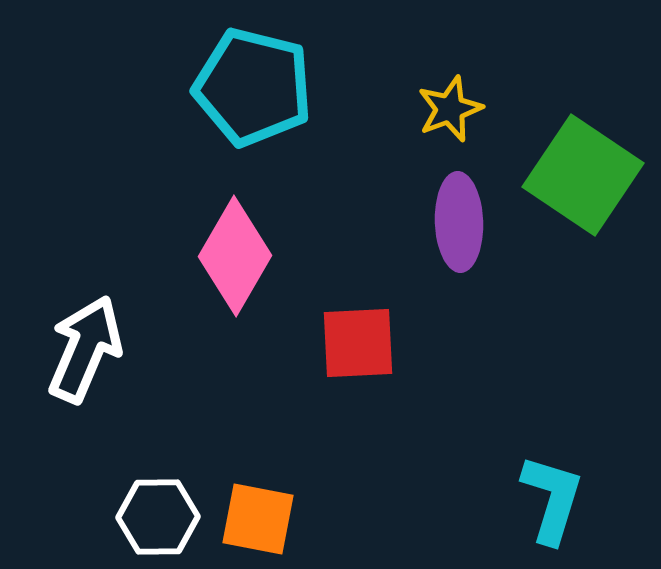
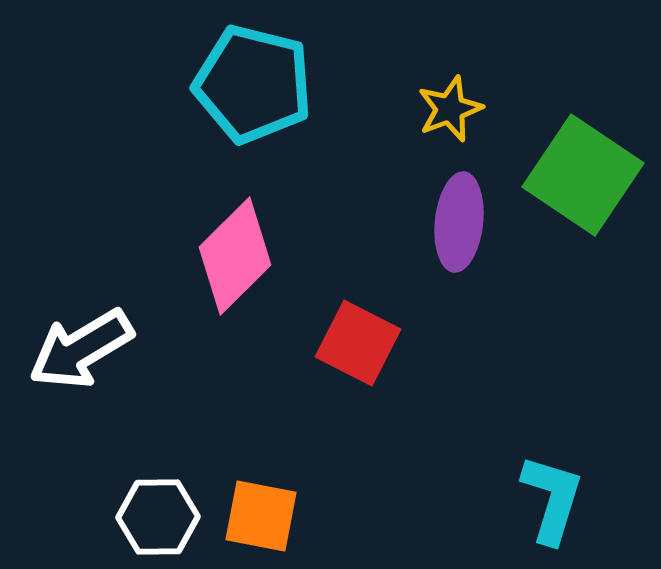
cyan pentagon: moved 3 px up
purple ellipse: rotated 8 degrees clockwise
pink diamond: rotated 15 degrees clockwise
red square: rotated 30 degrees clockwise
white arrow: moved 4 px left; rotated 144 degrees counterclockwise
orange square: moved 3 px right, 3 px up
